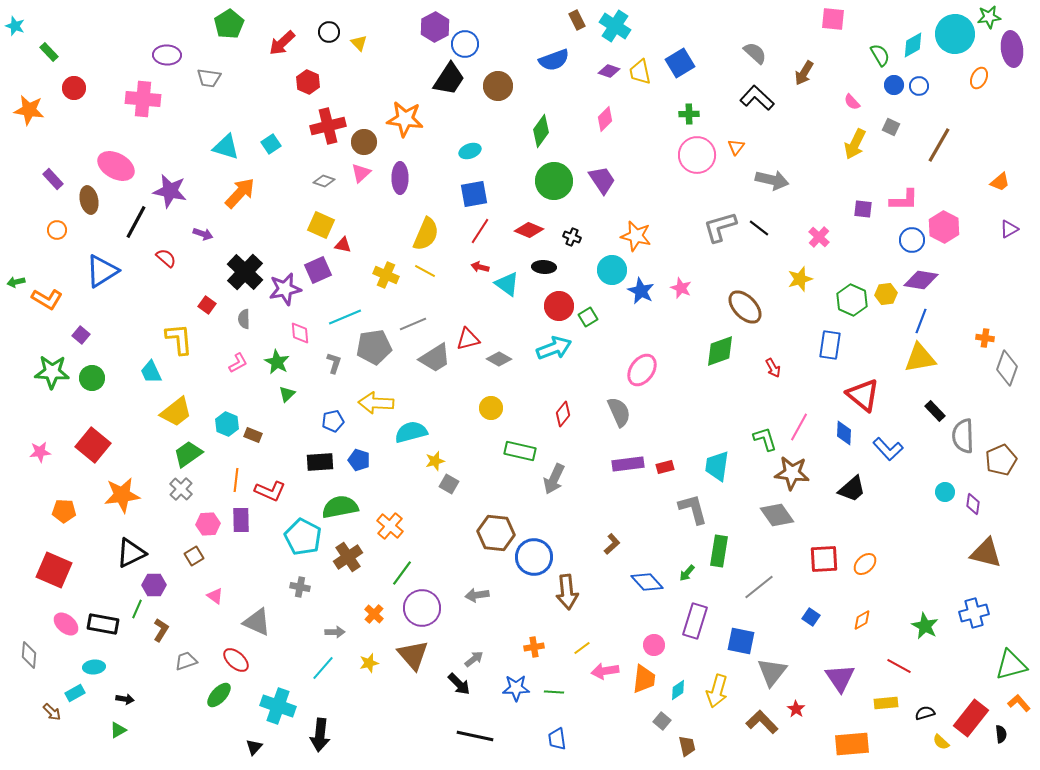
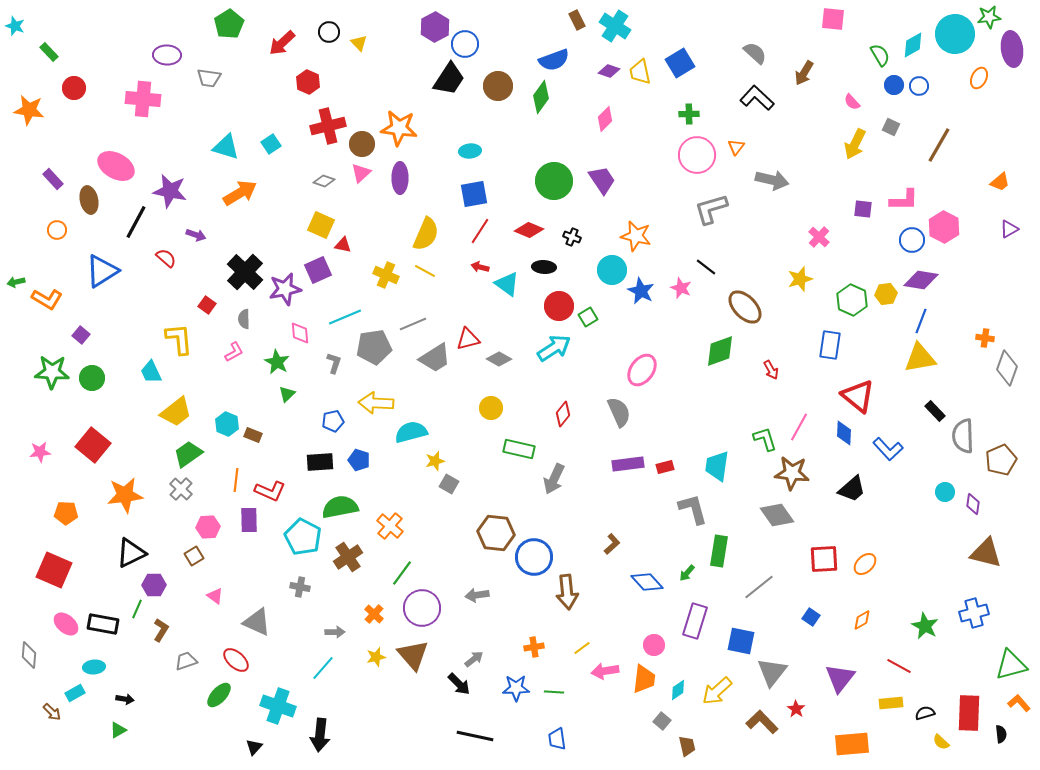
orange star at (405, 119): moved 6 px left, 9 px down
green diamond at (541, 131): moved 34 px up
brown circle at (364, 142): moved 2 px left, 2 px down
cyan ellipse at (470, 151): rotated 15 degrees clockwise
orange arrow at (240, 193): rotated 16 degrees clockwise
gray L-shape at (720, 227): moved 9 px left, 18 px up
black line at (759, 228): moved 53 px left, 39 px down
purple arrow at (203, 234): moved 7 px left, 1 px down
cyan arrow at (554, 348): rotated 12 degrees counterclockwise
pink L-shape at (238, 363): moved 4 px left, 11 px up
red arrow at (773, 368): moved 2 px left, 2 px down
red triangle at (863, 395): moved 5 px left, 1 px down
green rectangle at (520, 451): moved 1 px left, 2 px up
orange star at (122, 495): moved 3 px right
orange pentagon at (64, 511): moved 2 px right, 2 px down
purple rectangle at (241, 520): moved 8 px right
pink hexagon at (208, 524): moved 3 px down
yellow star at (369, 663): moved 7 px right, 6 px up
purple triangle at (840, 678): rotated 12 degrees clockwise
yellow arrow at (717, 691): rotated 32 degrees clockwise
yellow rectangle at (886, 703): moved 5 px right
red rectangle at (971, 718): moved 2 px left, 5 px up; rotated 36 degrees counterclockwise
